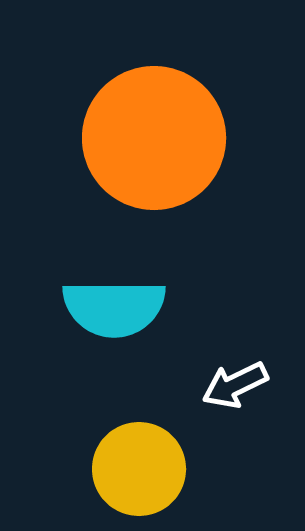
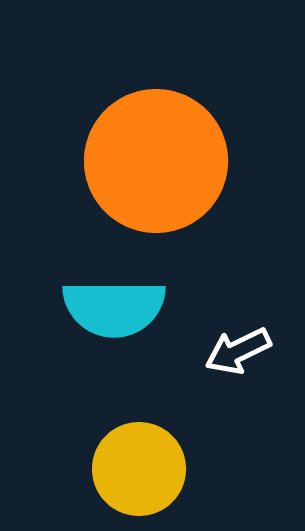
orange circle: moved 2 px right, 23 px down
white arrow: moved 3 px right, 34 px up
